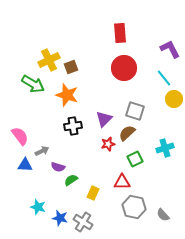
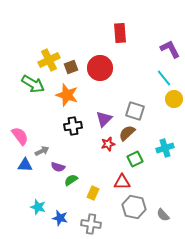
red circle: moved 24 px left
gray cross: moved 8 px right, 2 px down; rotated 24 degrees counterclockwise
